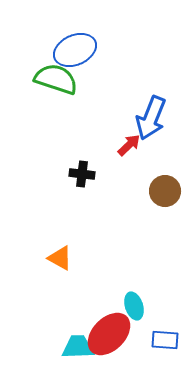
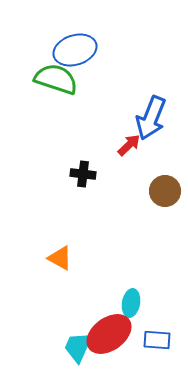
blue ellipse: rotated 6 degrees clockwise
black cross: moved 1 px right
cyan ellipse: moved 3 px left, 3 px up; rotated 28 degrees clockwise
red ellipse: rotated 9 degrees clockwise
blue rectangle: moved 8 px left
cyan trapezoid: rotated 64 degrees counterclockwise
